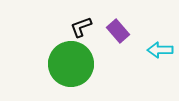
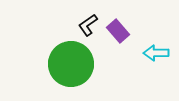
black L-shape: moved 7 px right, 2 px up; rotated 15 degrees counterclockwise
cyan arrow: moved 4 px left, 3 px down
